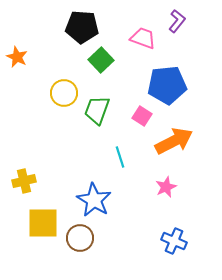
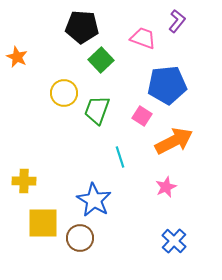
yellow cross: rotated 15 degrees clockwise
blue cross: rotated 20 degrees clockwise
